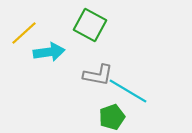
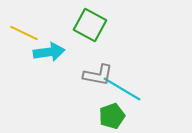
yellow line: rotated 68 degrees clockwise
cyan line: moved 6 px left, 2 px up
green pentagon: moved 1 px up
